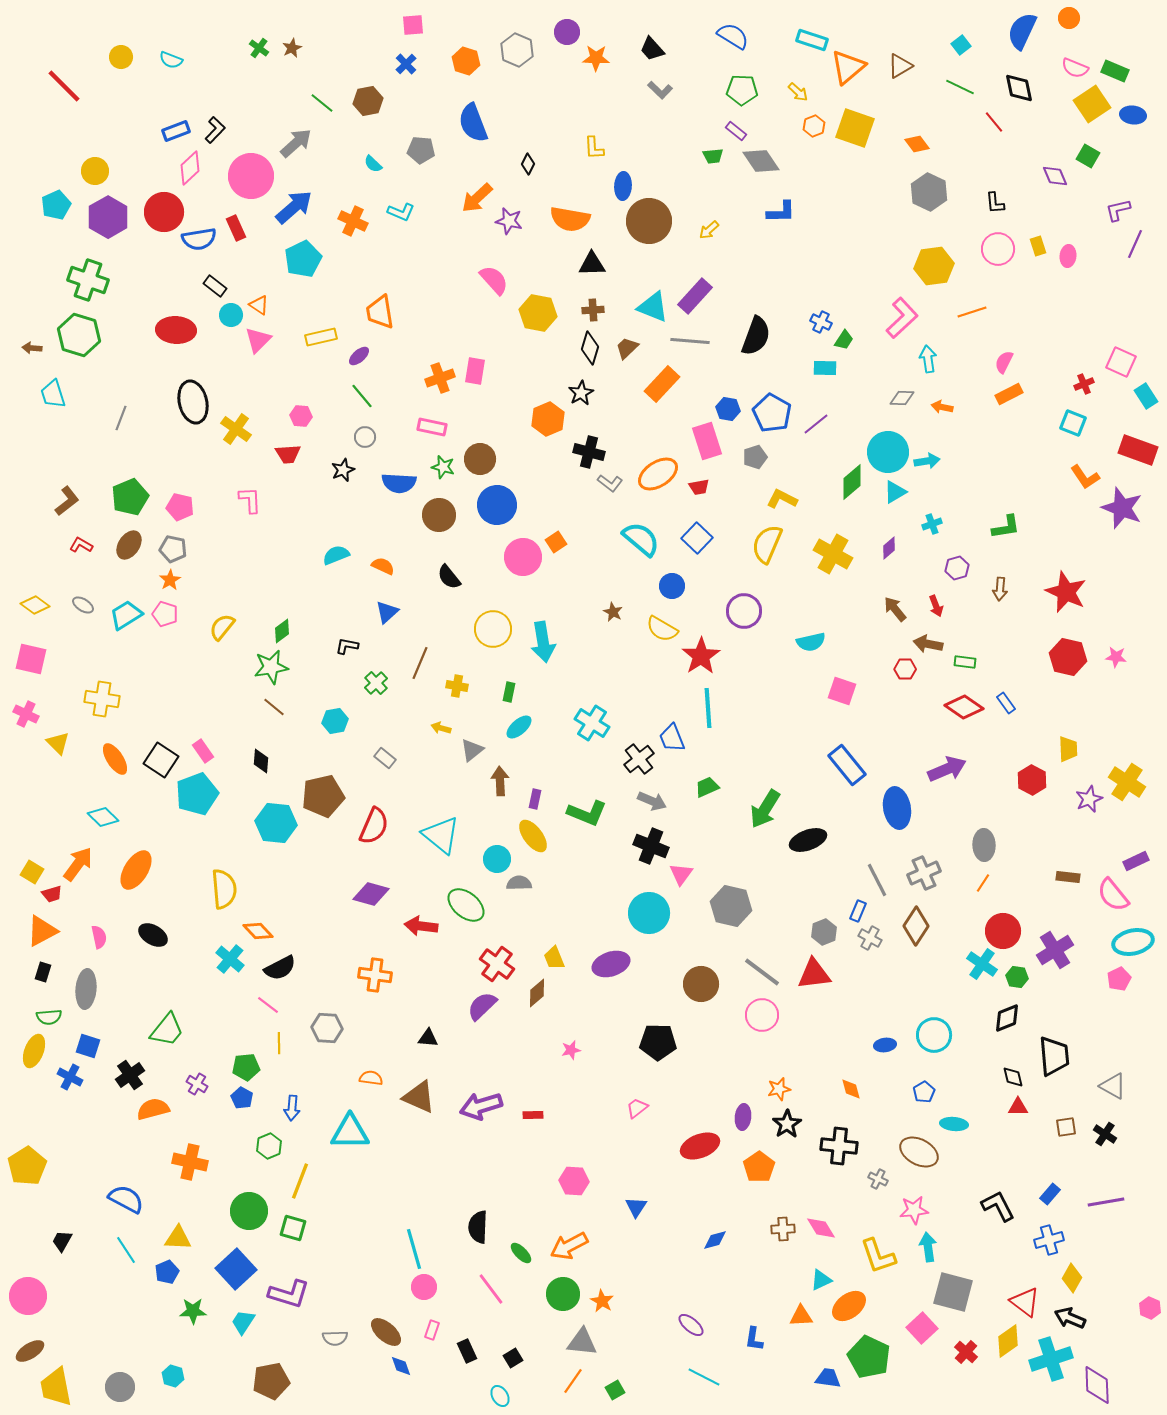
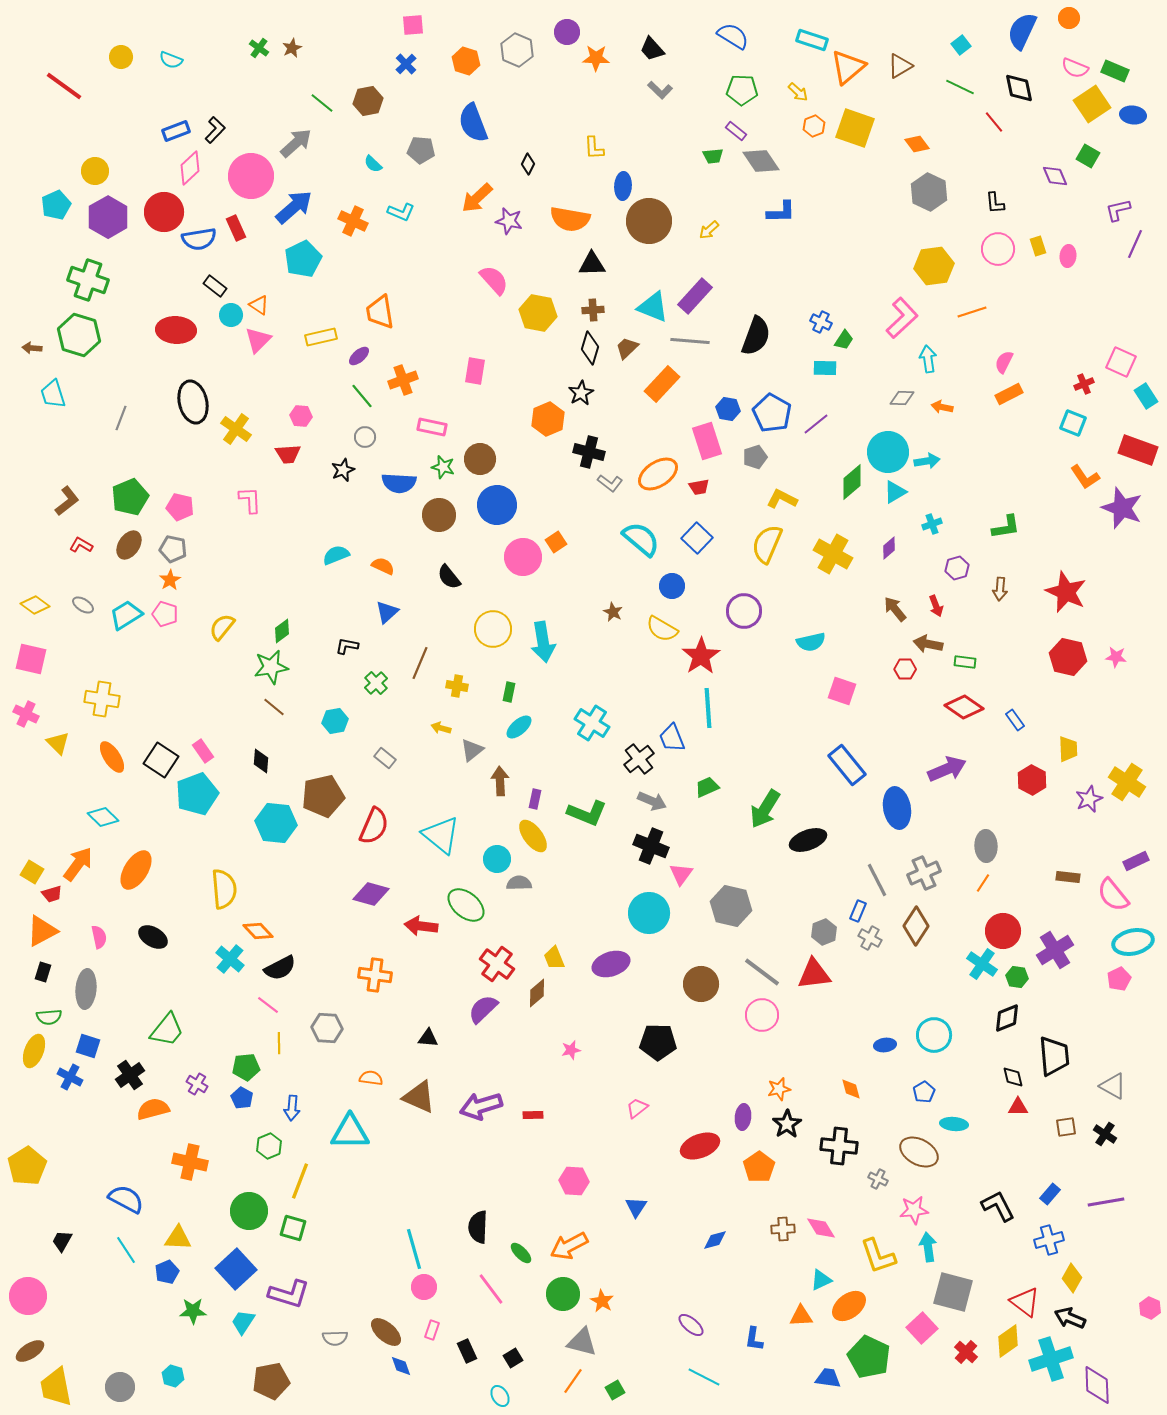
red line at (64, 86): rotated 9 degrees counterclockwise
orange cross at (440, 378): moved 37 px left, 2 px down
blue rectangle at (1006, 703): moved 9 px right, 17 px down
orange ellipse at (115, 759): moved 3 px left, 2 px up
gray ellipse at (984, 845): moved 2 px right, 1 px down
black ellipse at (153, 935): moved 2 px down
purple semicircle at (482, 1006): moved 1 px right, 3 px down
gray triangle at (582, 1342): rotated 8 degrees clockwise
